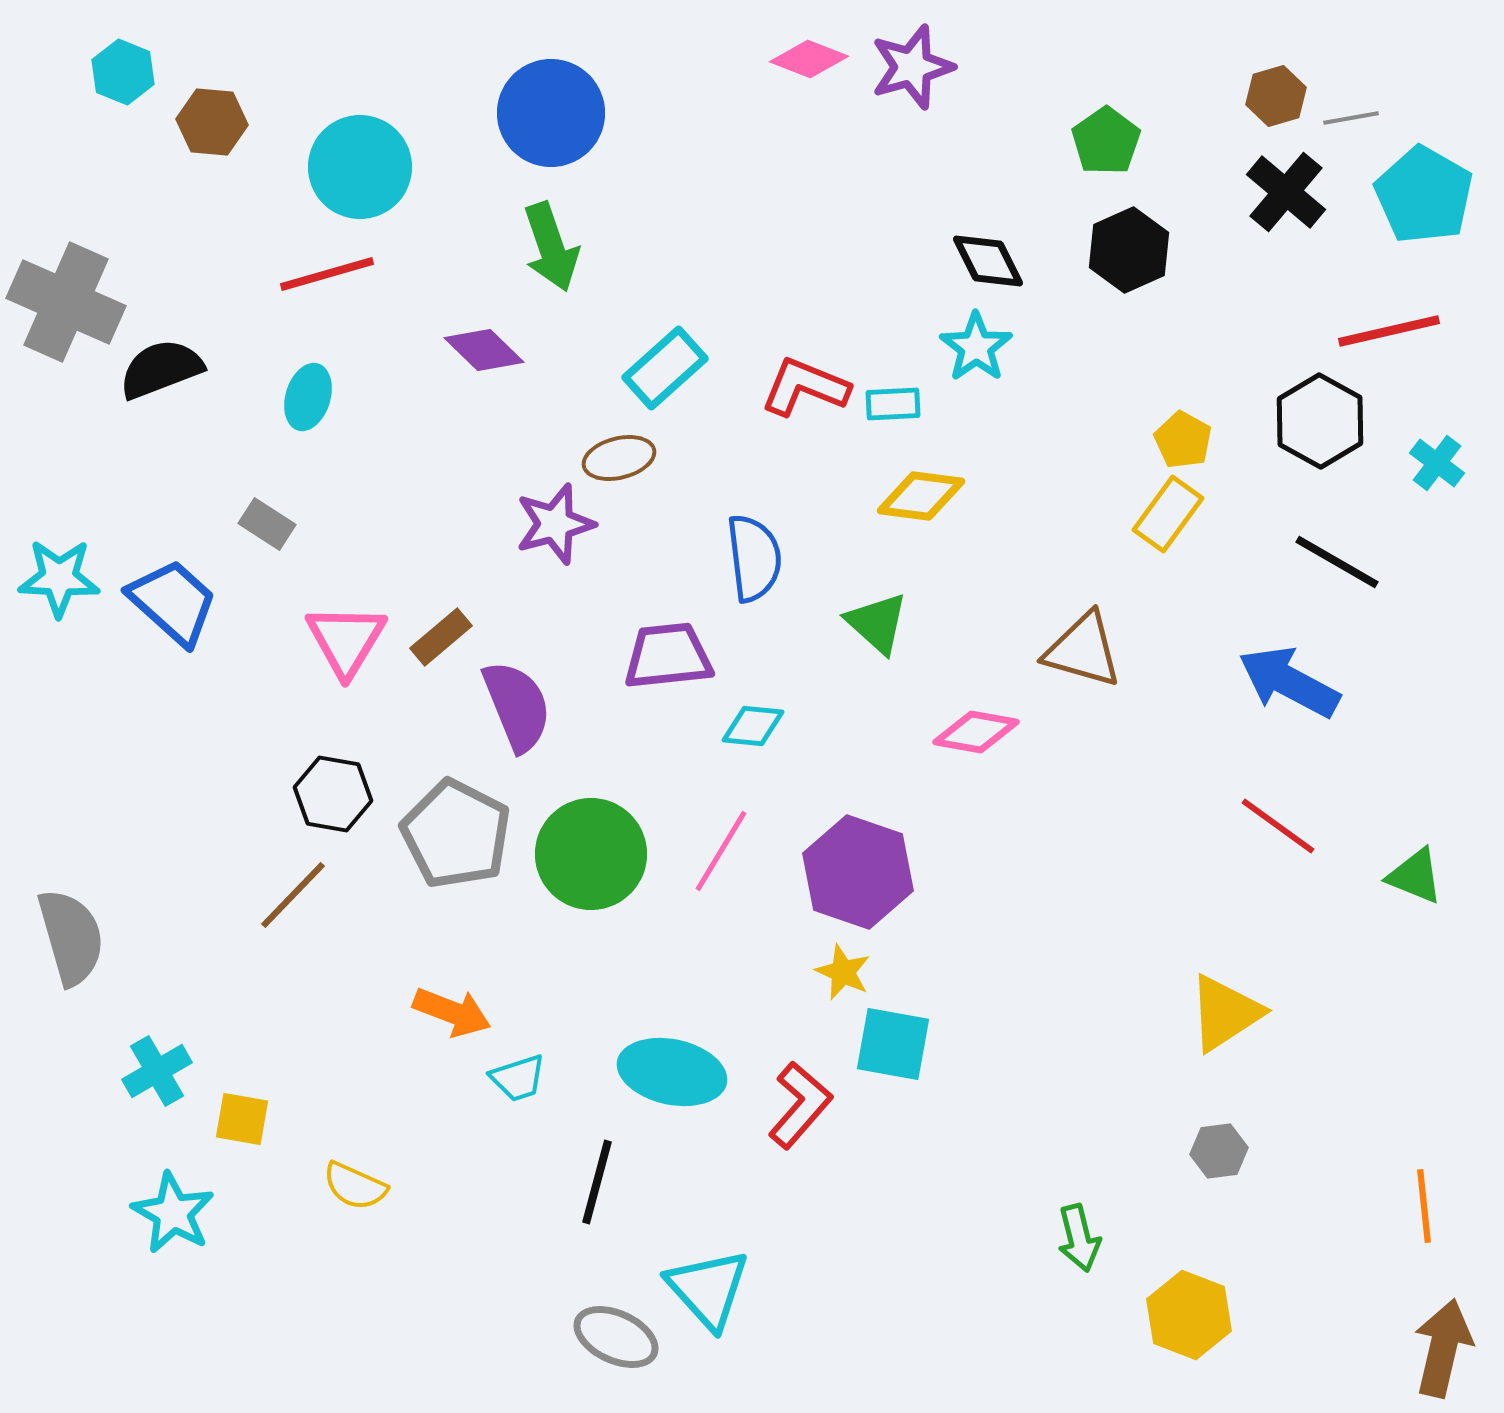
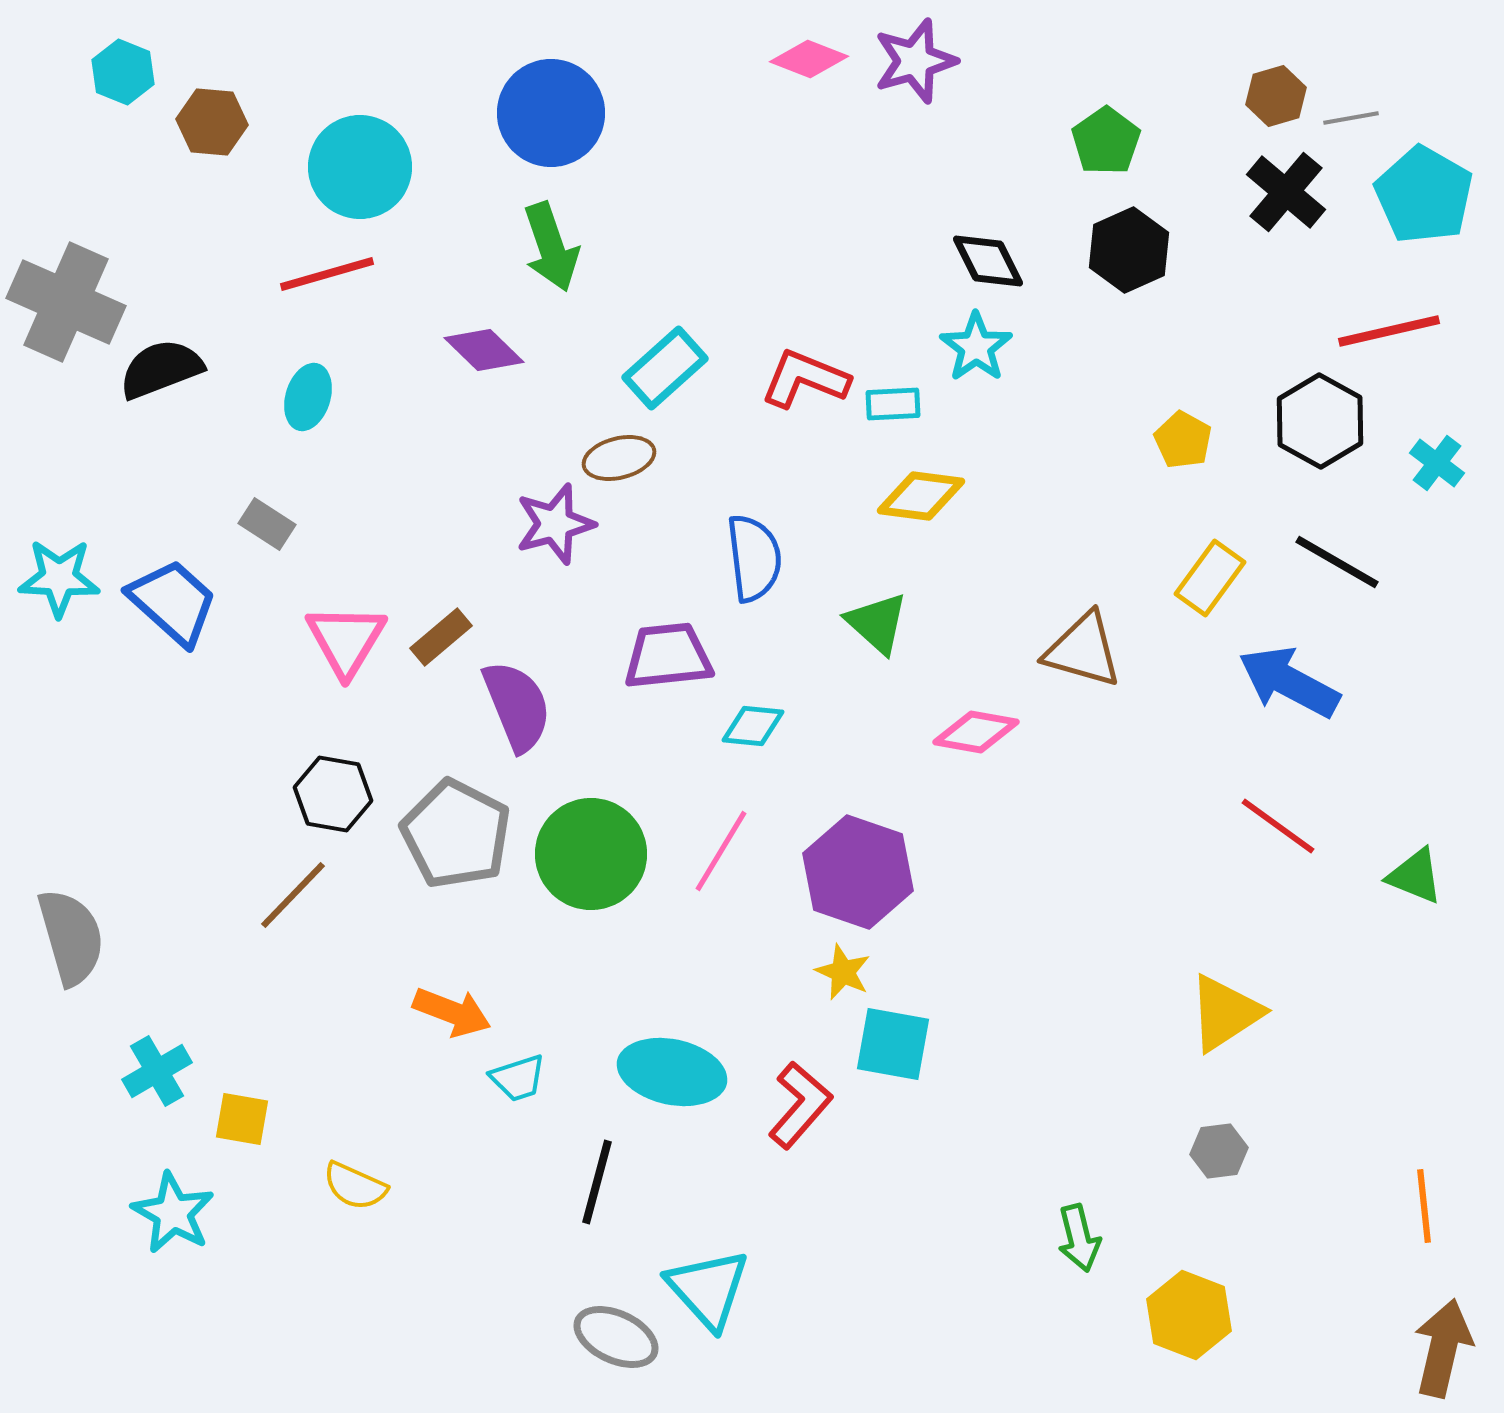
purple star at (912, 67): moved 3 px right, 6 px up
red L-shape at (805, 387): moved 8 px up
yellow rectangle at (1168, 514): moved 42 px right, 64 px down
